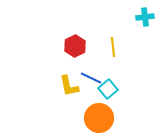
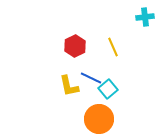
yellow line: rotated 18 degrees counterclockwise
orange circle: moved 1 px down
